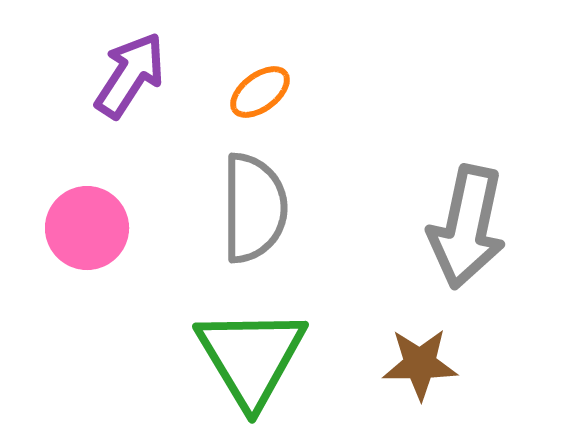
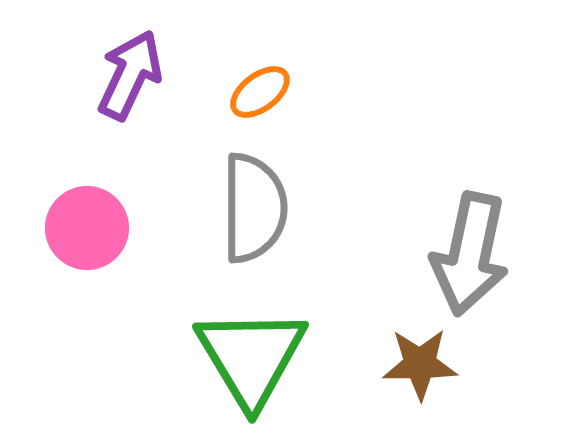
purple arrow: rotated 8 degrees counterclockwise
gray arrow: moved 3 px right, 27 px down
